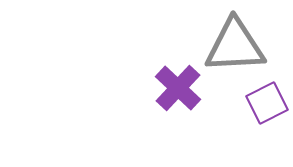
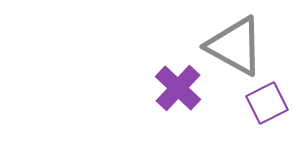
gray triangle: rotated 32 degrees clockwise
